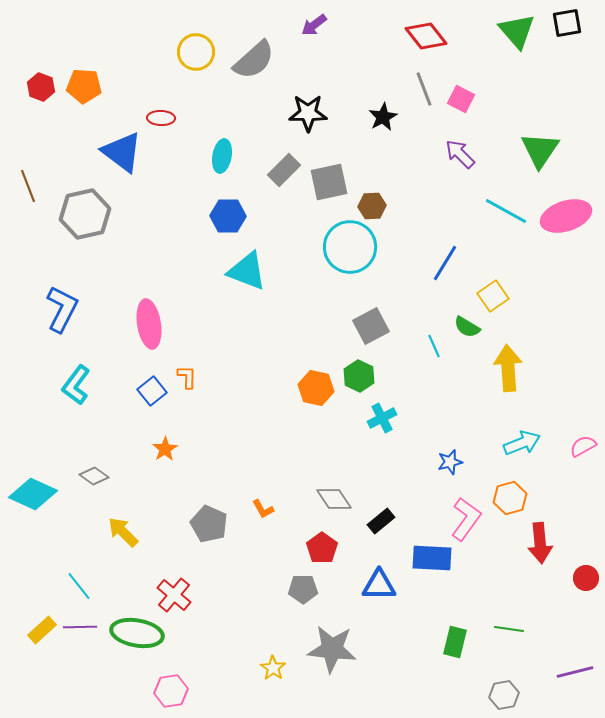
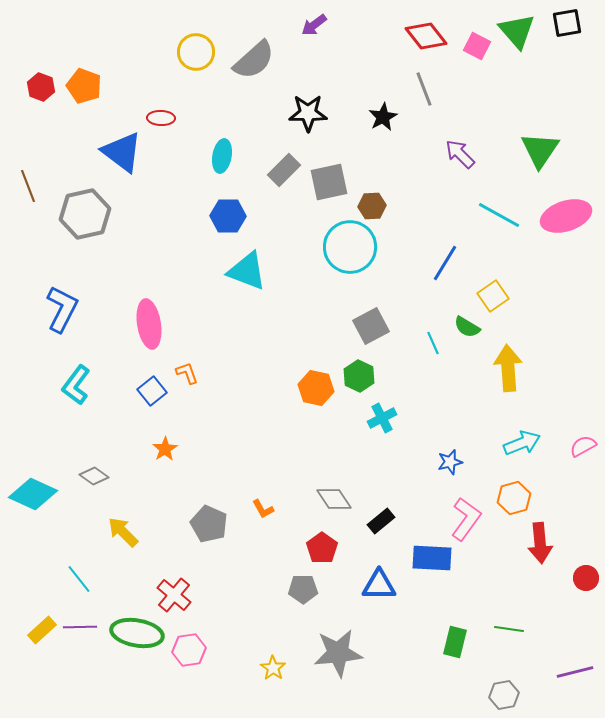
orange pentagon at (84, 86): rotated 16 degrees clockwise
pink square at (461, 99): moved 16 px right, 53 px up
cyan line at (506, 211): moved 7 px left, 4 px down
cyan line at (434, 346): moved 1 px left, 3 px up
orange L-shape at (187, 377): moved 4 px up; rotated 20 degrees counterclockwise
orange hexagon at (510, 498): moved 4 px right
cyan line at (79, 586): moved 7 px up
gray star at (332, 649): moved 6 px right, 4 px down; rotated 12 degrees counterclockwise
pink hexagon at (171, 691): moved 18 px right, 41 px up
